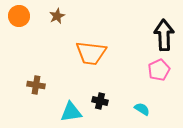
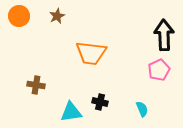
black cross: moved 1 px down
cyan semicircle: rotated 35 degrees clockwise
